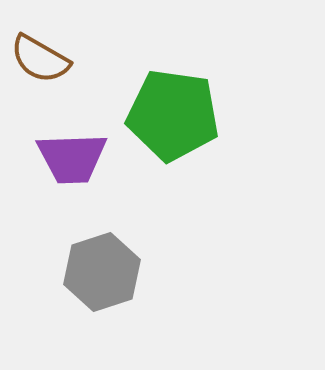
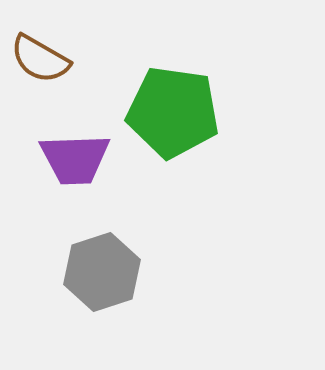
green pentagon: moved 3 px up
purple trapezoid: moved 3 px right, 1 px down
